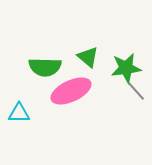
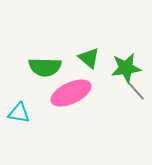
green triangle: moved 1 px right, 1 px down
pink ellipse: moved 2 px down
cyan triangle: rotated 10 degrees clockwise
